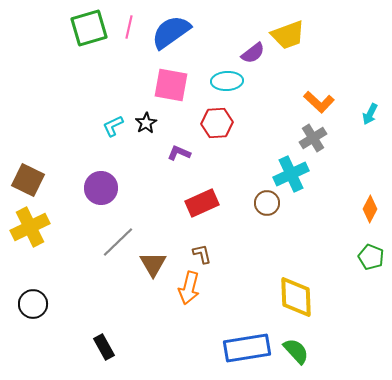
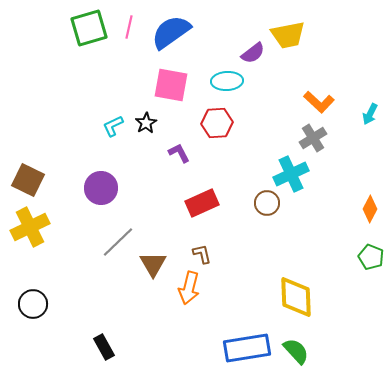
yellow trapezoid: rotated 9 degrees clockwise
purple L-shape: rotated 40 degrees clockwise
